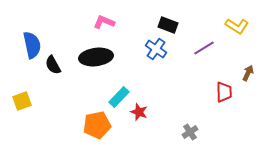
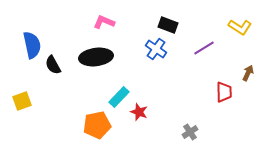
yellow L-shape: moved 3 px right, 1 px down
